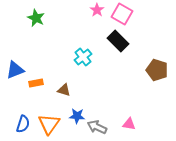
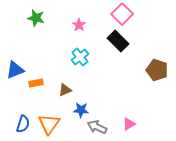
pink star: moved 18 px left, 15 px down
pink square: rotated 15 degrees clockwise
green star: rotated 12 degrees counterclockwise
cyan cross: moved 3 px left
brown triangle: moved 1 px right; rotated 40 degrees counterclockwise
blue star: moved 4 px right, 6 px up
pink triangle: rotated 40 degrees counterclockwise
